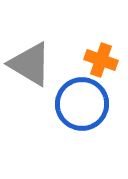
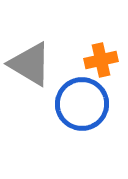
orange cross: rotated 32 degrees counterclockwise
